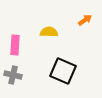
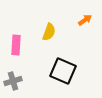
yellow semicircle: rotated 108 degrees clockwise
pink rectangle: moved 1 px right
gray cross: moved 6 px down; rotated 30 degrees counterclockwise
